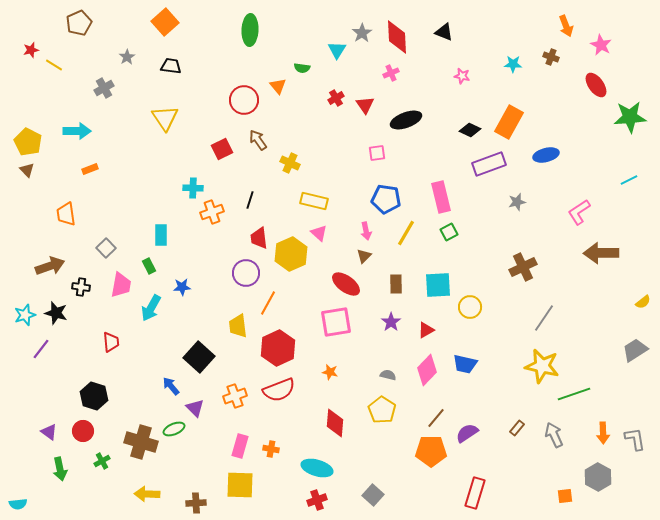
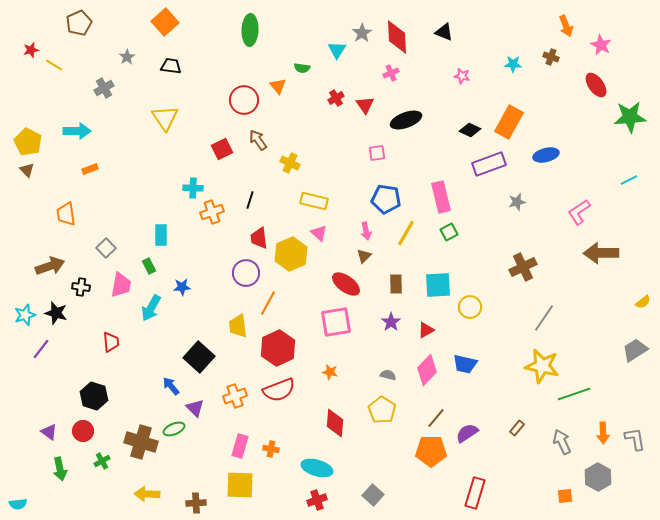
gray arrow at (554, 435): moved 8 px right, 7 px down
